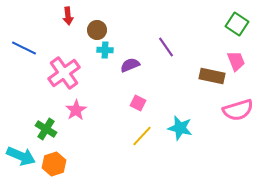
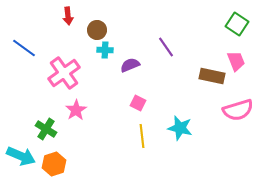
blue line: rotated 10 degrees clockwise
yellow line: rotated 50 degrees counterclockwise
